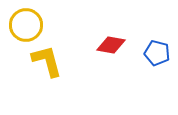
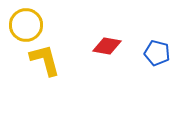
red diamond: moved 4 px left, 1 px down
yellow L-shape: moved 2 px left, 1 px up
